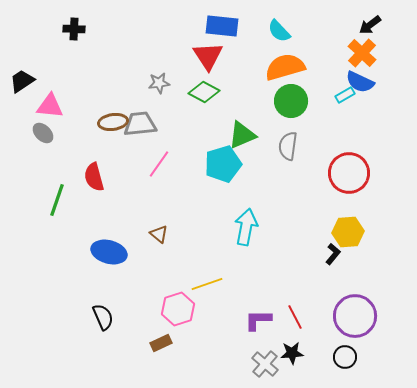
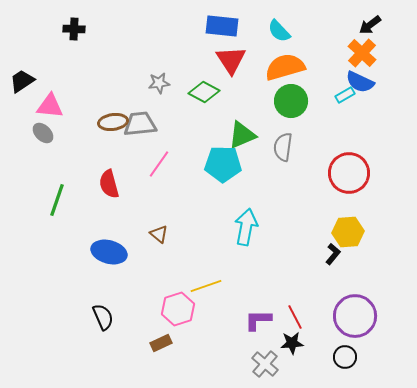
red triangle: moved 23 px right, 4 px down
gray semicircle: moved 5 px left, 1 px down
cyan pentagon: rotated 18 degrees clockwise
red semicircle: moved 15 px right, 7 px down
yellow line: moved 1 px left, 2 px down
black star: moved 10 px up
